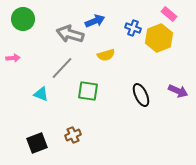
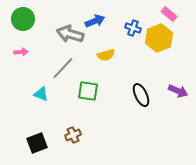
pink arrow: moved 8 px right, 6 px up
gray line: moved 1 px right
